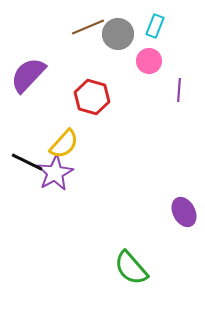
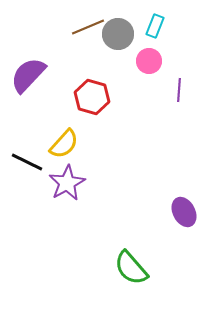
purple star: moved 12 px right, 10 px down
